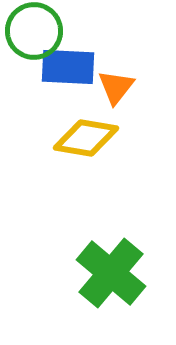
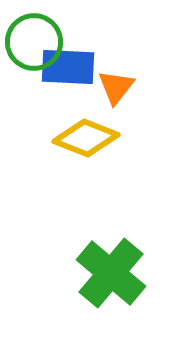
green circle: moved 11 px down
yellow diamond: rotated 12 degrees clockwise
